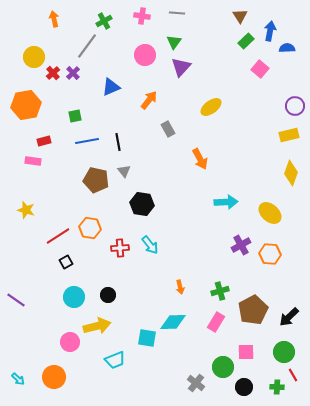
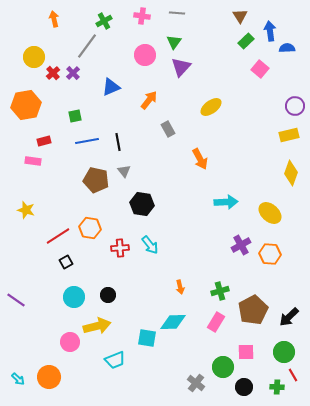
blue arrow at (270, 31): rotated 18 degrees counterclockwise
orange circle at (54, 377): moved 5 px left
